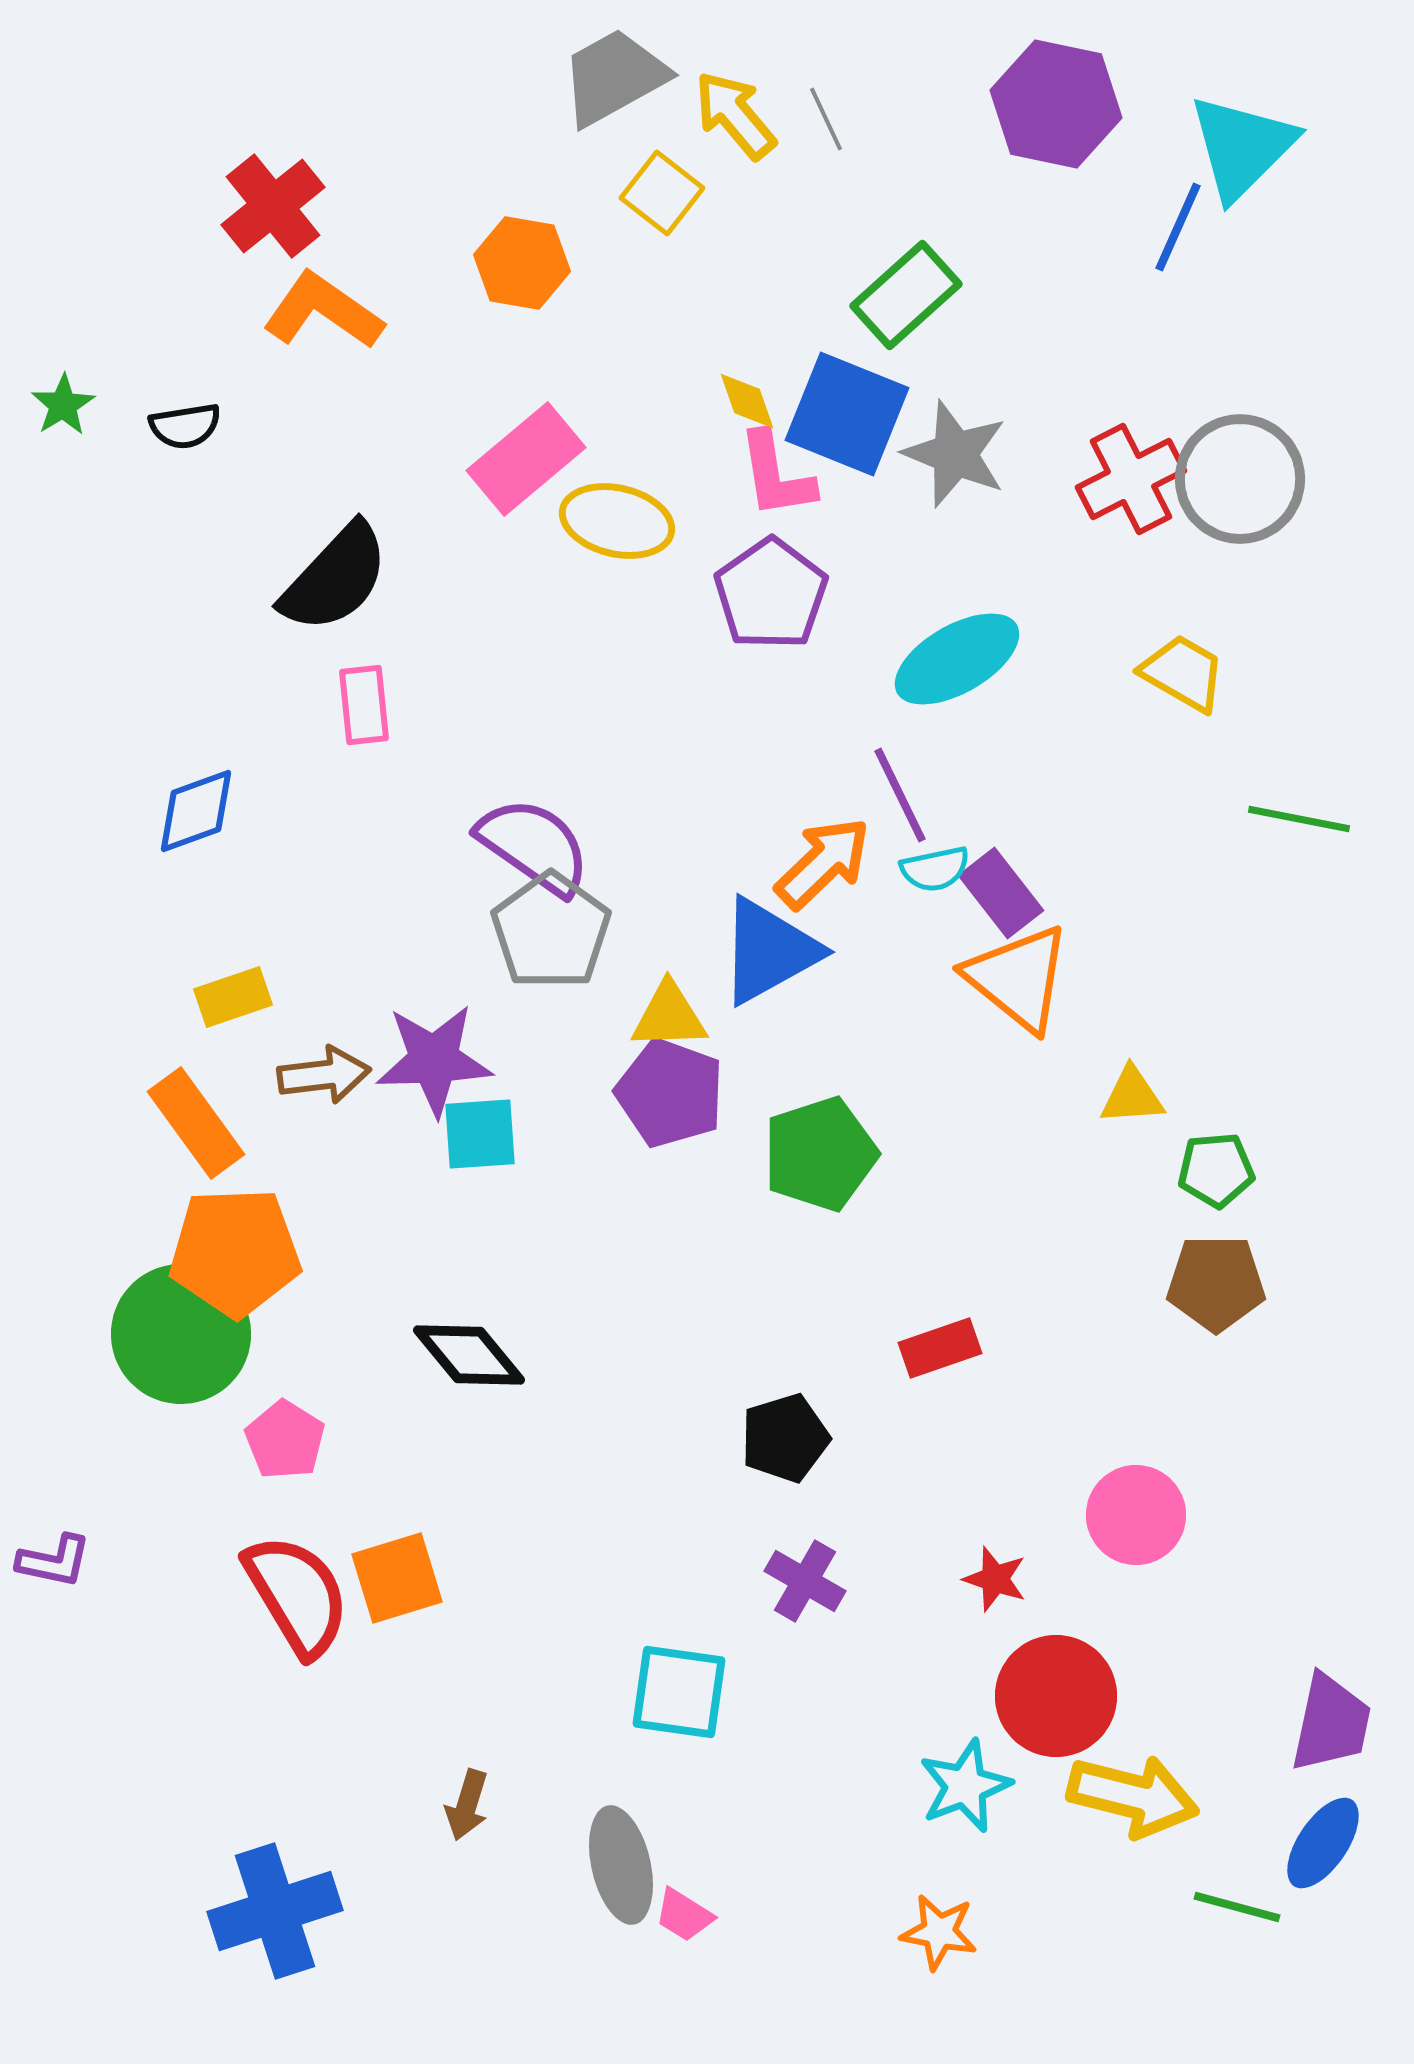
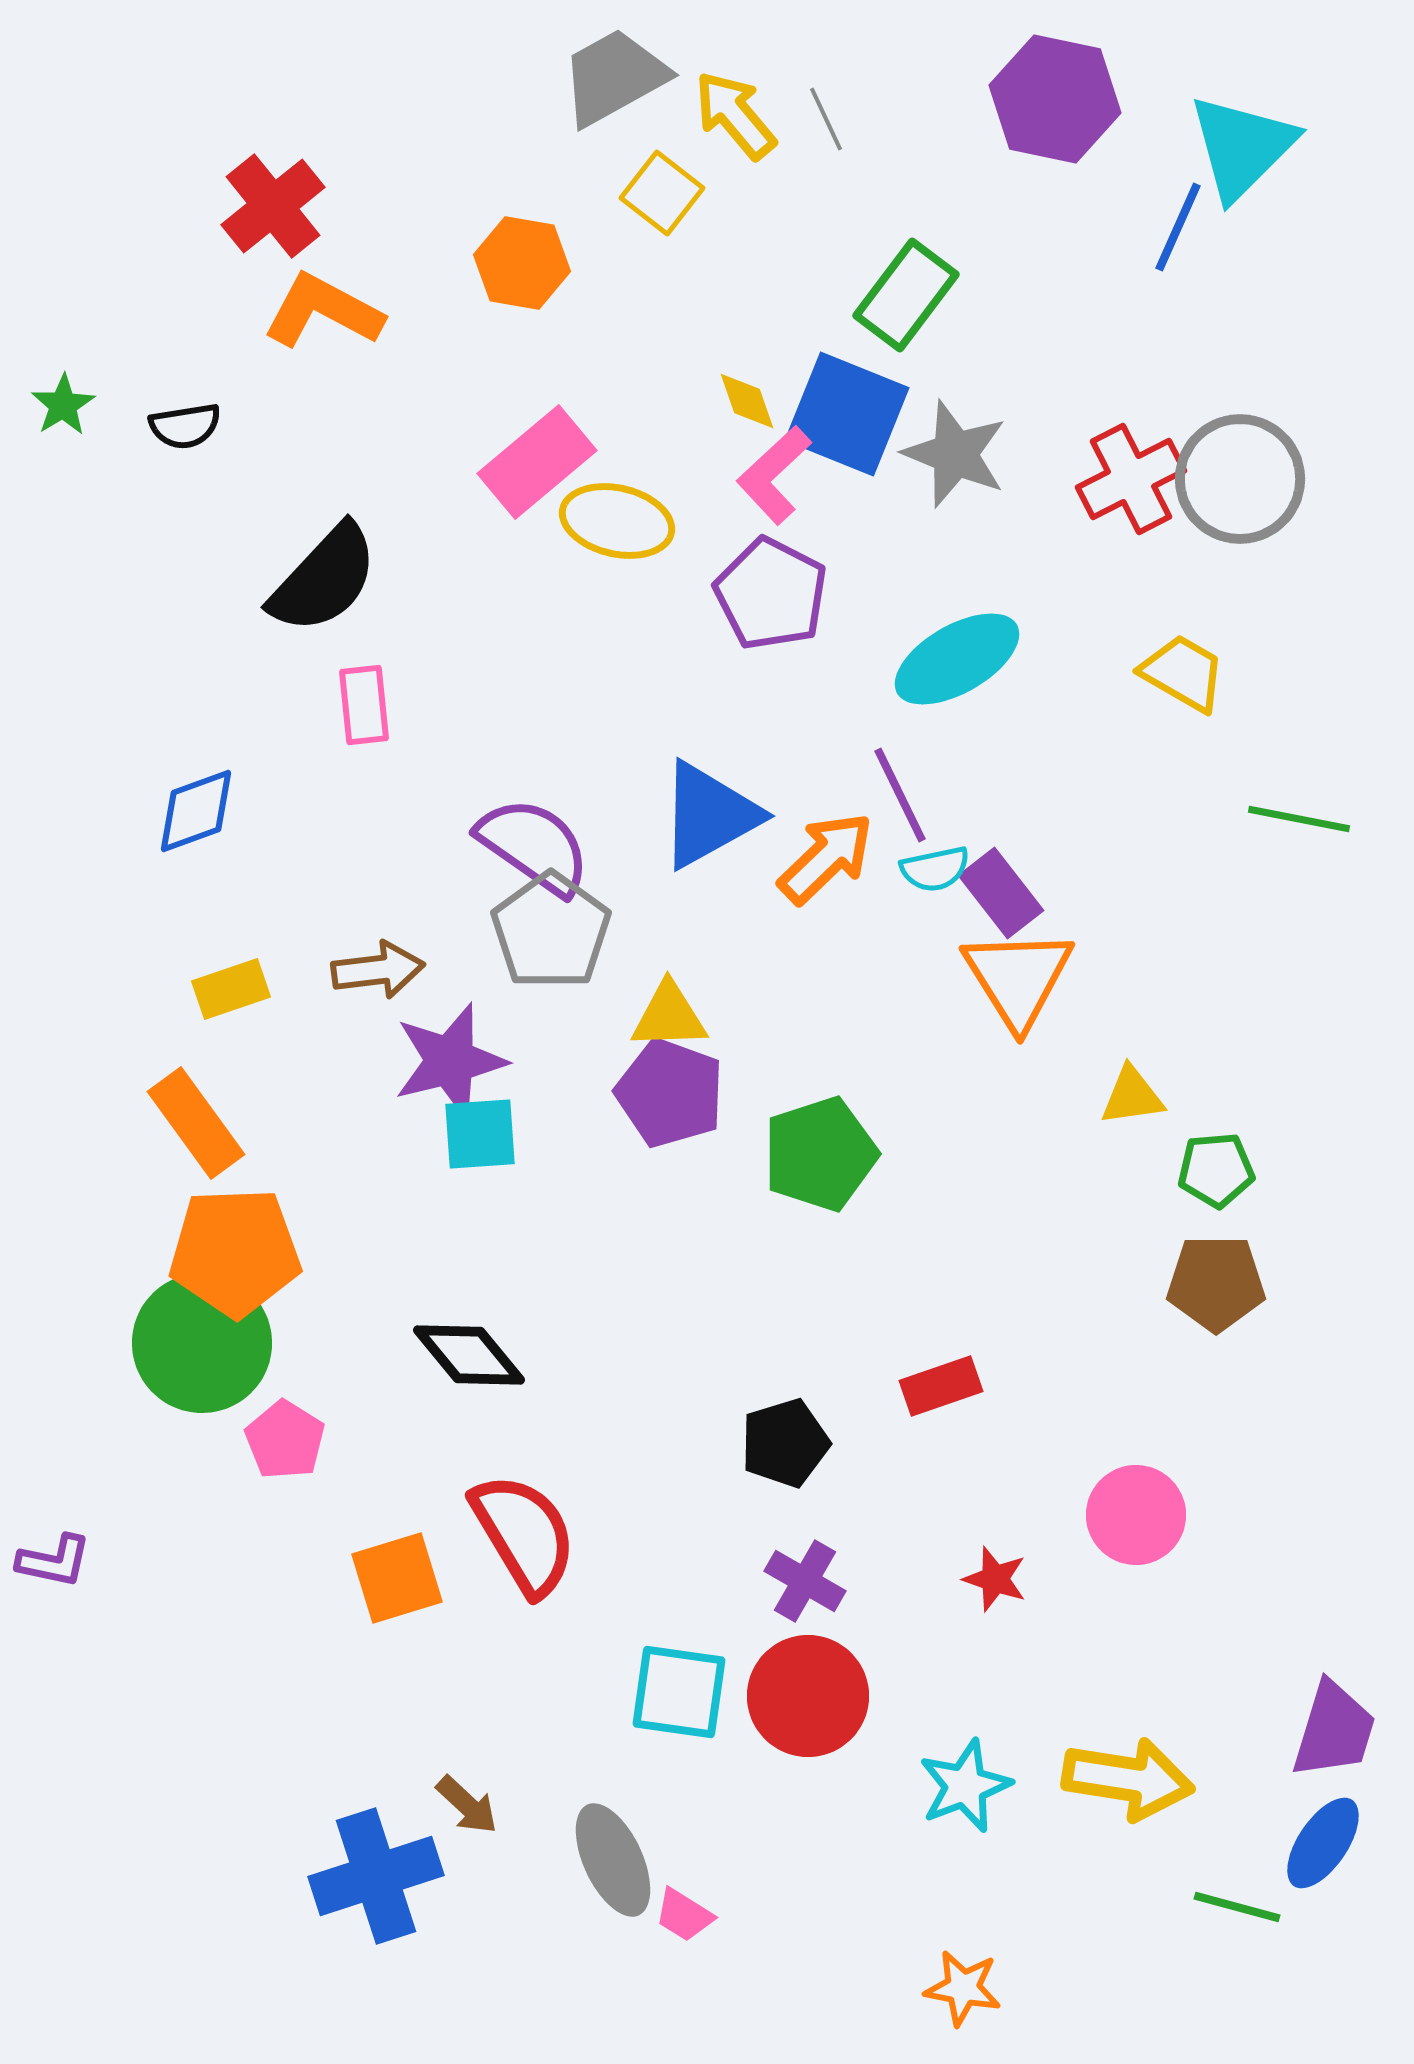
purple hexagon at (1056, 104): moved 1 px left, 5 px up
green rectangle at (906, 295): rotated 11 degrees counterclockwise
orange L-shape at (323, 311): rotated 7 degrees counterclockwise
pink rectangle at (526, 459): moved 11 px right, 3 px down
pink L-shape at (776, 475): moved 2 px left; rotated 56 degrees clockwise
black semicircle at (335, 578): moved 11 px left, 1 px down
purple pentagon at (771, 594): rotated 10 degrees counterclockwise
orange arrow at (823, 863): moved 3 px right, 5 px up
blue triangle at (769, 951): moved 60 px left, 136 px up
orange triangle at (1018, 978): rotated 19 degrees clockwise
yellow rectangle at (233, 997): moved 2 px left, 8 px up
purple star at (434, 1060): moved 16 px right, 1 px down; rotated 12 degrees counterclockwise
brown arrow at (324, 1075): moved 54 px right, 105 px up
yellow triangle at (1132, 1096): rotated 4 degrees counterclockwise
green circle at (181, 1334): moved 21 px right, 9 px down
red rectangle at (940, 1348): moved 1 px right, 38 px down
black pentagon at (785, 1438): moved 5 px down
red semicircle at (297, 1595): moved 227 px right, 61 px up
red circle at (1056, 1696): moved 248 px left
purple trapezoid at (1331, 1723): moved 3 px right, 7 px down; rotated 5 degrees clockwise
yellow arrow at (1133, 1796): moved 5 px left, 17 px up; rotated 5 degrees counterclockwise
brown arrow at (467, 1805): rotated 64 degrees counterclockwise
gray ellipse at (621, 1865): moved 8 px left, 5 px up; rotated 12 degrees counterclockwise
blue cross at (275, 1911): moved 101 px right, 35 px up
orange star at (939, 1932): moved 24 px right, 56 px down
